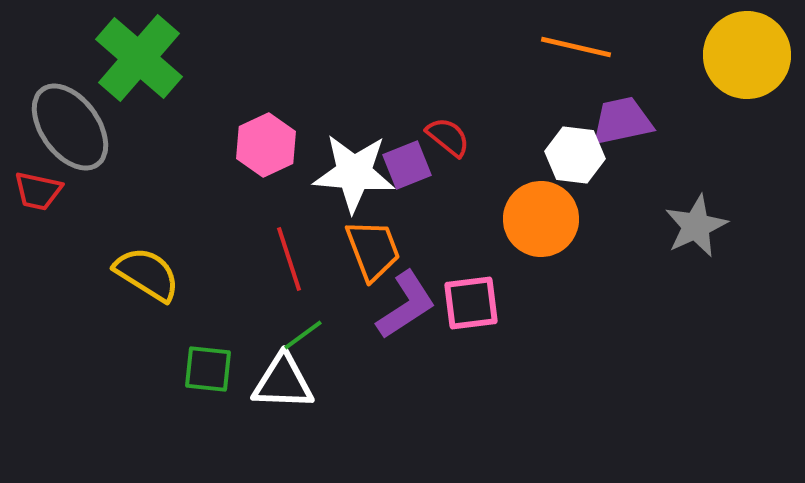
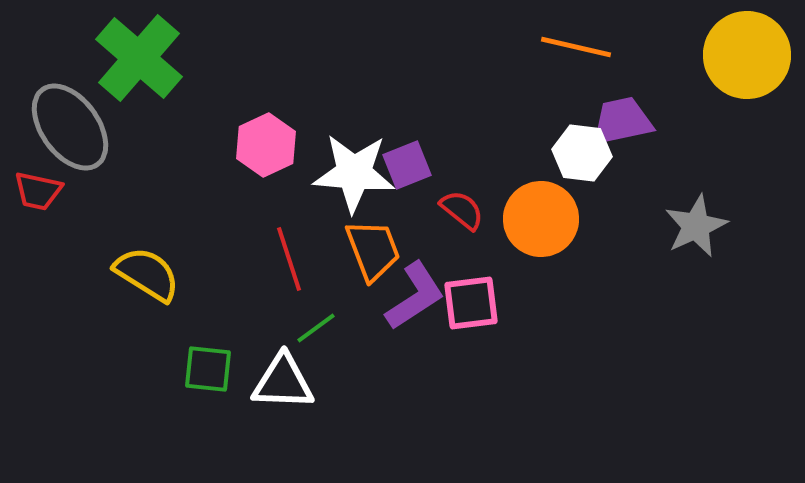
red semicircle: moved 14 px right, 73 px down
white hexagon: moved 7 px right, 2 px up
purple L-shape: moved 9 px right, 9 px up
green line: moved 13 px right, 7 px up
